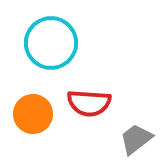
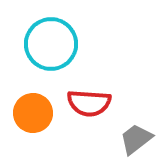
cyan circle: moved 1 px down
orange circle: moved 1 px up
